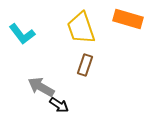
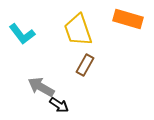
yellow trapezoid: moved 3 px left, 2 px down
brown rectangle: rotated 10 degrees clockwise
